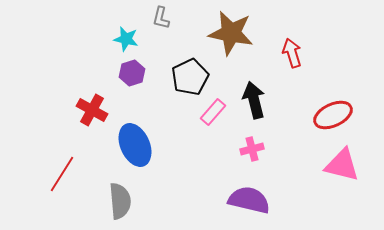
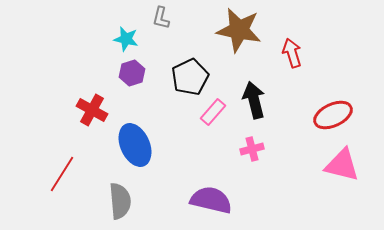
brown star: moved 8 px right, 3 px up
purple semicircle: moved 38 px left
